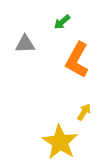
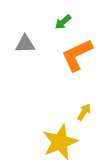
green arrow: moved 1 px right
orange L-shape: moved 5 px up; rotated 36 degrees clockwise
yellow star: rotated 18 degrees clockwise
